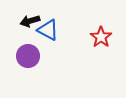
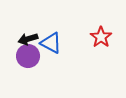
black arrow: moved 2 px left, 18 px down
blue triangle: moved 3 px right, 13 px down
